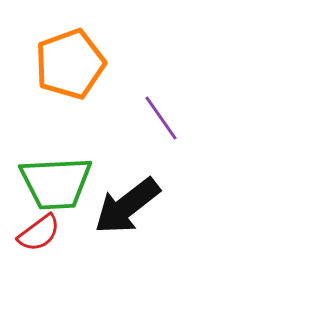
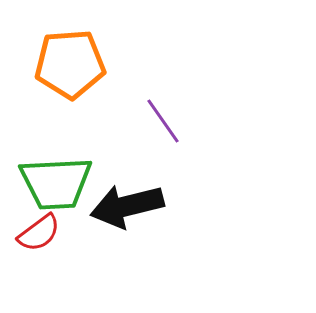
orange pentagon: rotated 16 degrees clockwise
purple line: moved 2 px right, 3 px down
black arrow: rotated 24 degrees clockwise
